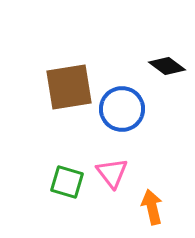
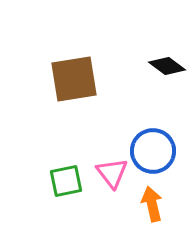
brown square: moved 5 px right, 8 px up
blue circle: moved 31 px right, 42 px down
green square: moved 1 px left, 1 px up; rotated 28 degrees counterclockwise
orange arrow: moved 3 px up
